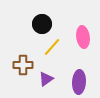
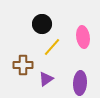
purple ellipse: moved 1 px right, 1 px down
